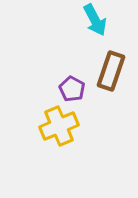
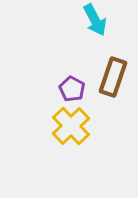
brown rectangle: moved 2 px right, 6 px down
yellow cross: moved 12 px right; rotated 21 degrees counterclockwise
